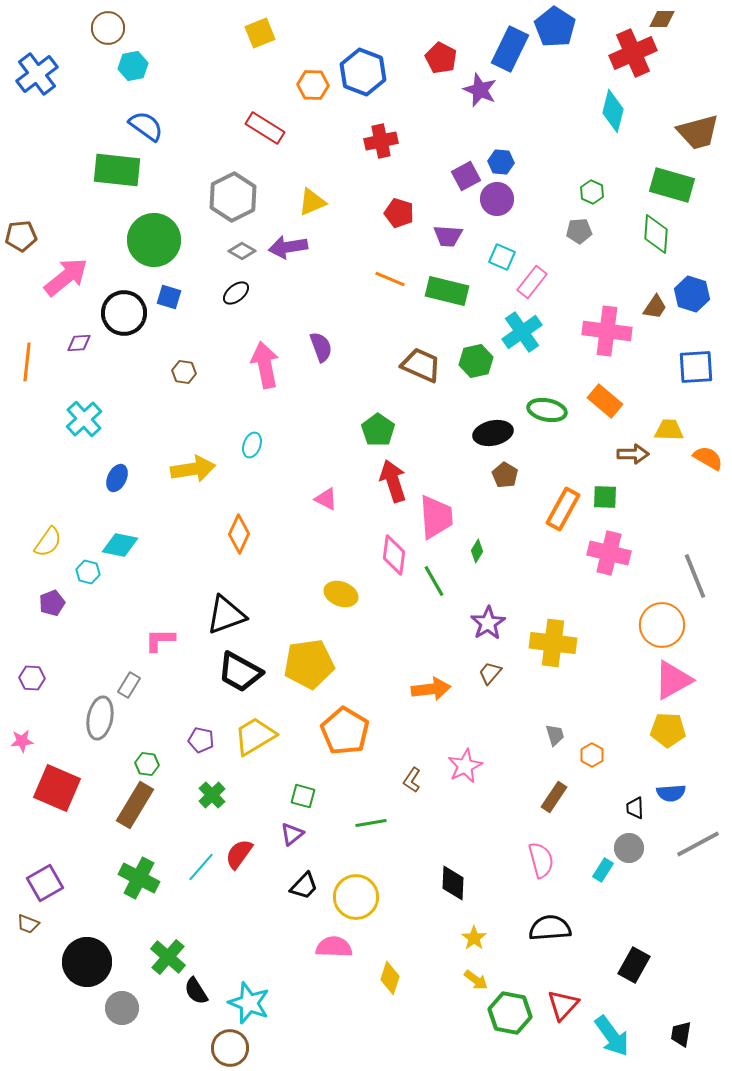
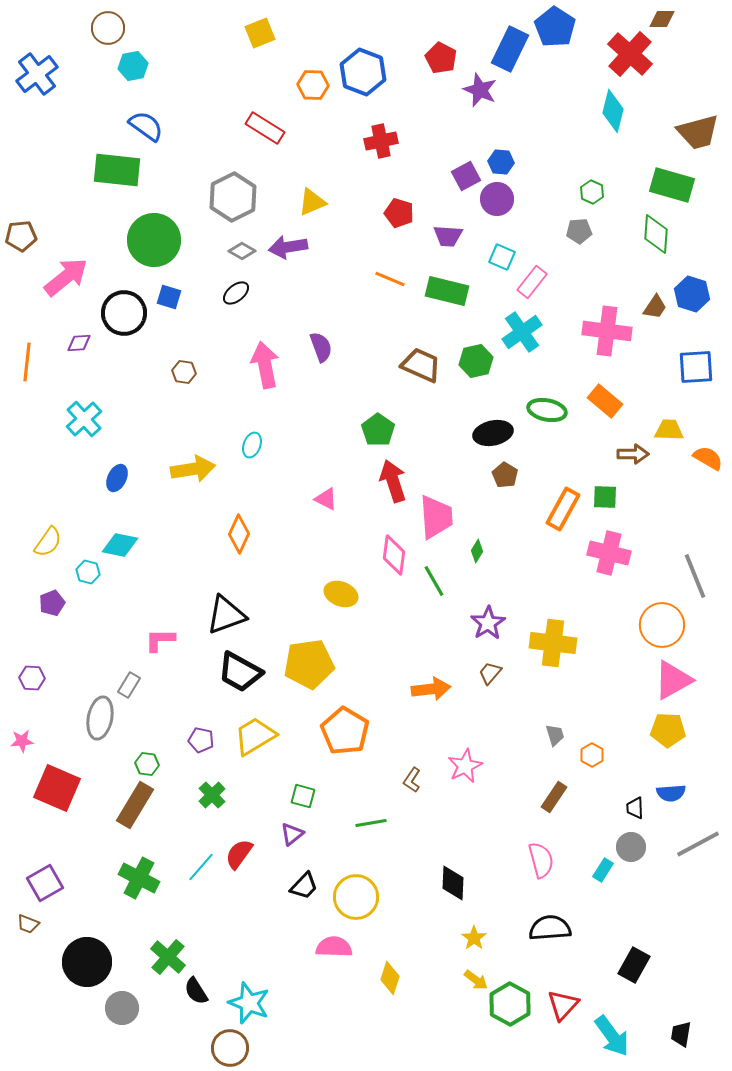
red cross at (633, 53): moved 3 px left, 1 px down; rotated 24 degrees counterclockwise
gray circle at (629, 848): moved 2 px right, 1 px up
green hexagon at (510, 1013): moved 9 px up; rotated 18 degrees clockwise
